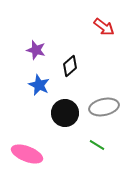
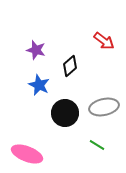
red arrow: moved 14 px down
